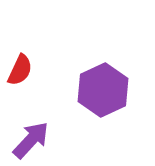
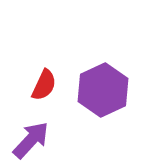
red semicircle: moved 24 px right, 15 px down
